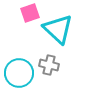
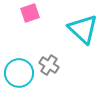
cyan triangle: moved 25 px right
gray cross: rotated 18 degrees clockwise
